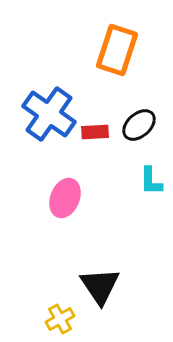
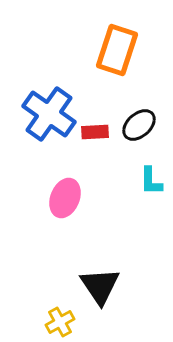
yellow cross: moved 3 px down
